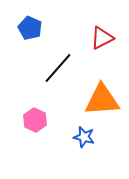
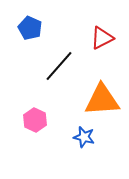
black line: moved 1 px right, 2 px up
